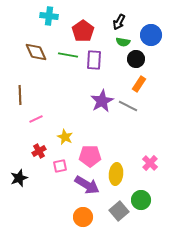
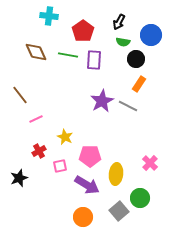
brown line: rotated 36 degrees counterclockwise
green circle: moved 1 px left, 2 px up
